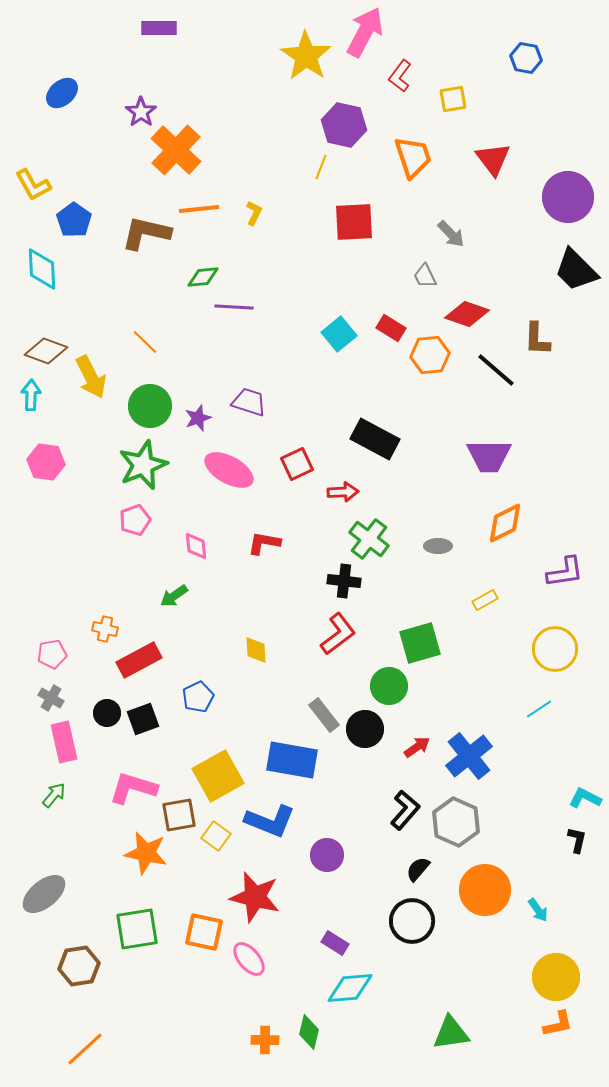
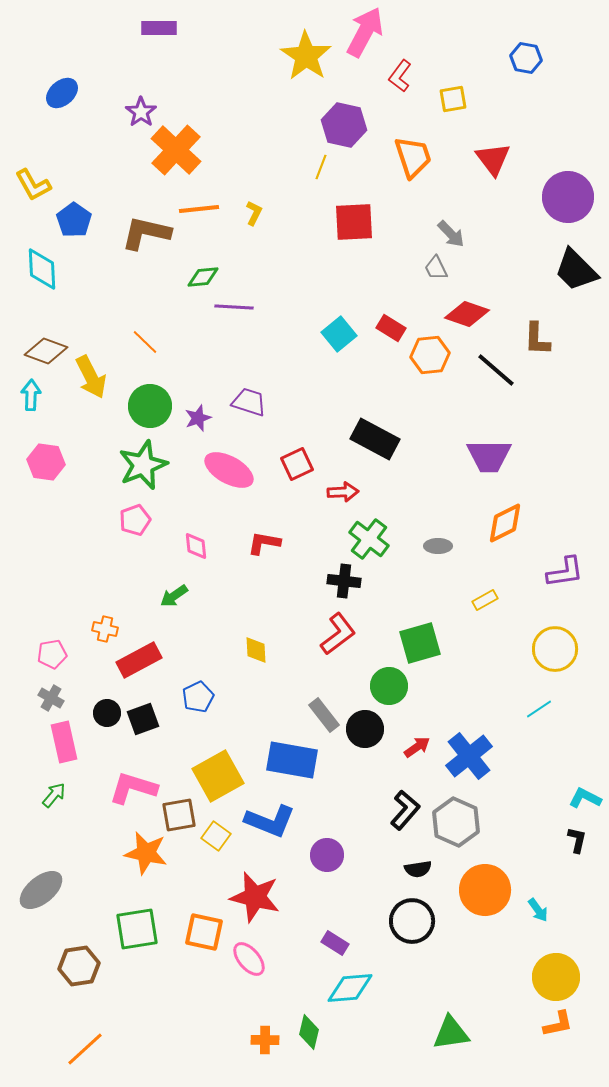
gray trapezoid at (425, 276): moved 11 px right, 8 px up
black semicircle at (418, 869): rotated 140 degrees counterclockwise
gray ellipse at (44, 894): moved 3 px left, 4 px up
